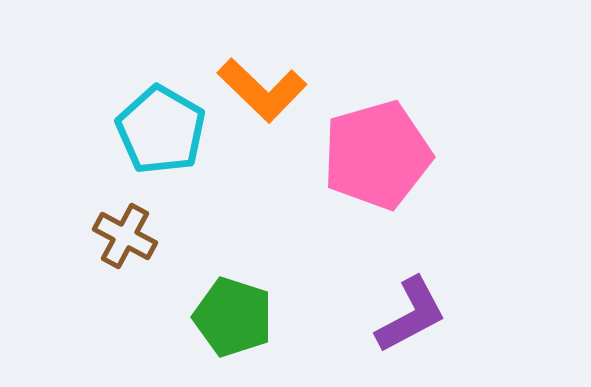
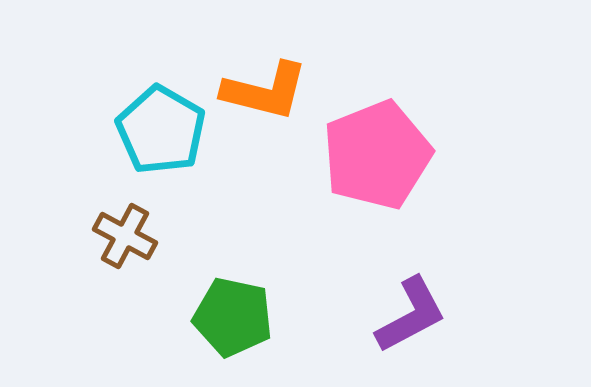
orange L-shape: moved 3 px right, 1 px down; rotated 30 degrees counterclockwise
pink pentagon: rotated 6 degrees counterclockwise
green pentagon: rotated 6 degrees counterclockwise
